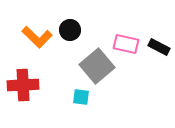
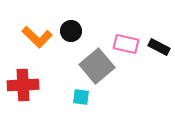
black circle: moved 1 px right, 1 px down
